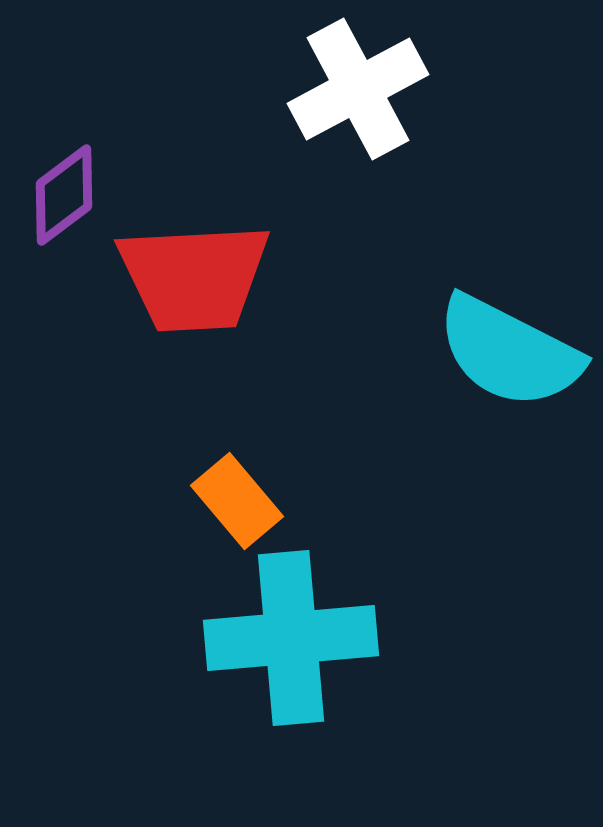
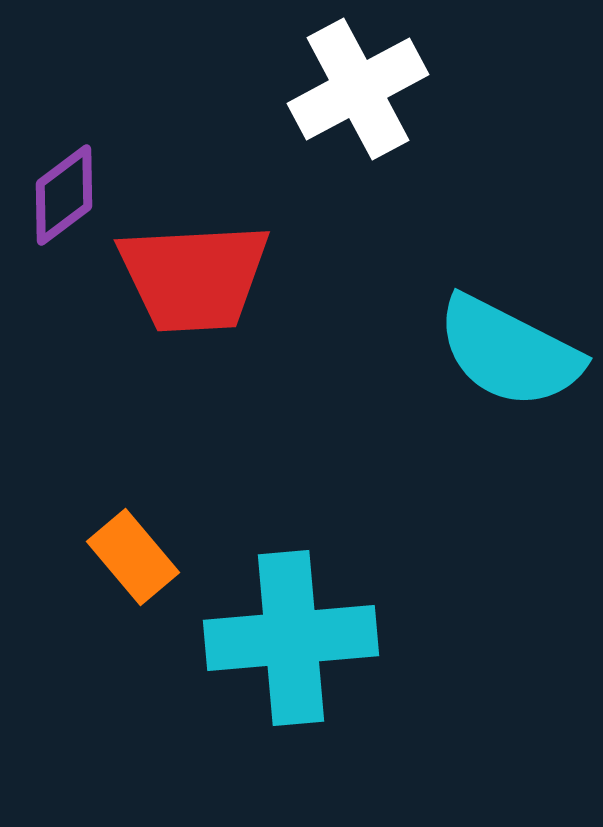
orange rectangle: moved 104 px left, 56 px down
